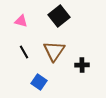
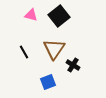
pink triangle: moved 10 px right, 6 px up
brown triangle: moved 2 px up
black cross: moved 9 px left; rotated 32 degrees clockwise
blue square: moved 9 px right; rotated 35 degrees clockwise
